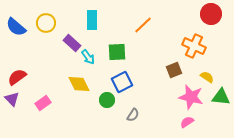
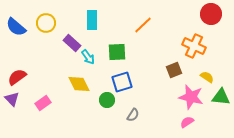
blue square: rotated 10 degrees clockwise
